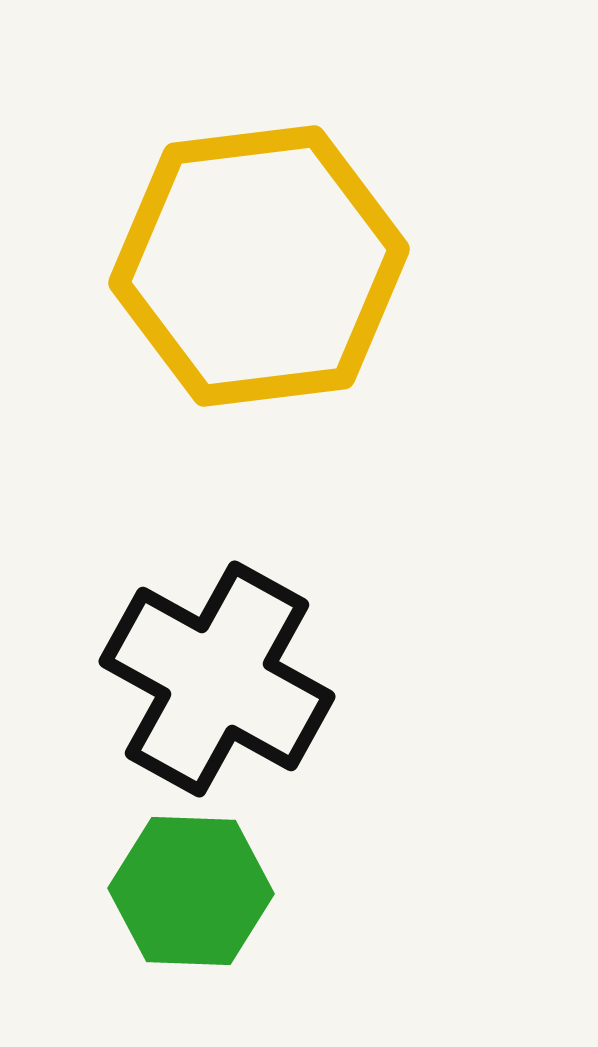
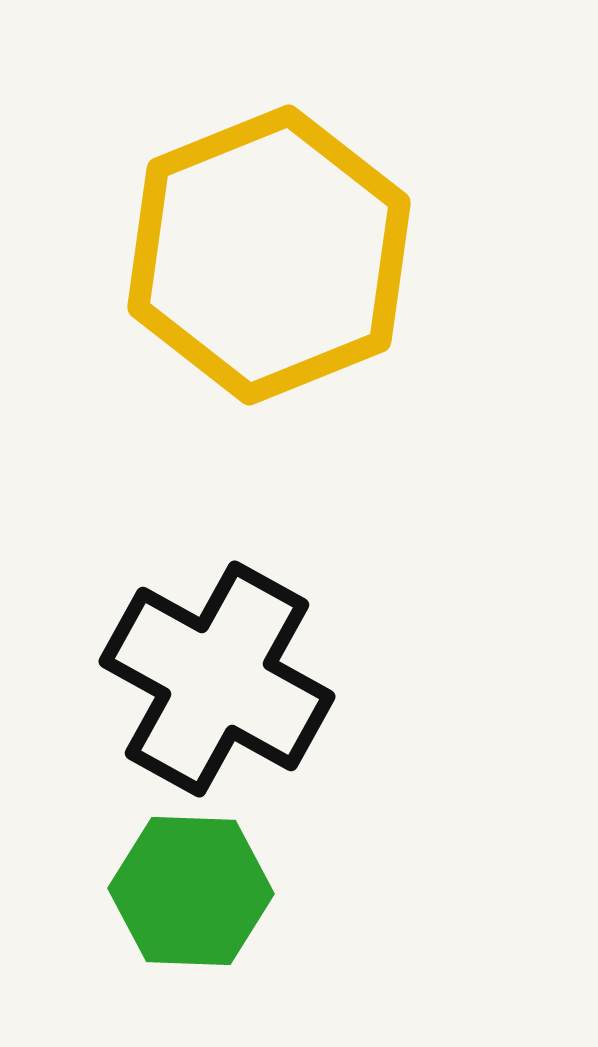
yellow hexagon: moved 10 px right, 11 px up; rotated 15 degrees counterclockwise
